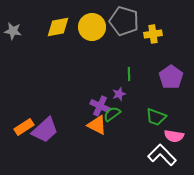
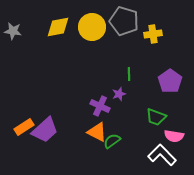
purple pentagon: moved 1 px left, 4 px down
green semicircle: moved 27 px down
orange triangle: moved 7 px down
